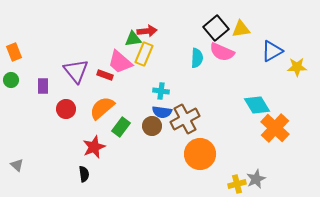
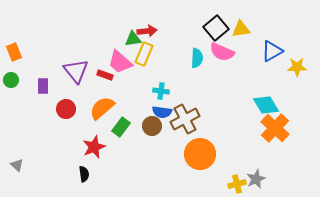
cyan diamond: moved 9 px right
